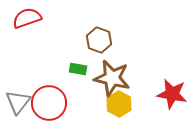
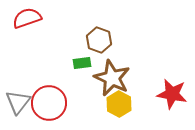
green rectangle: moved 4 px right, 6 px up; rotated 18 degrees counterclockwise
brown star: rotated 12 degrees clockwise
